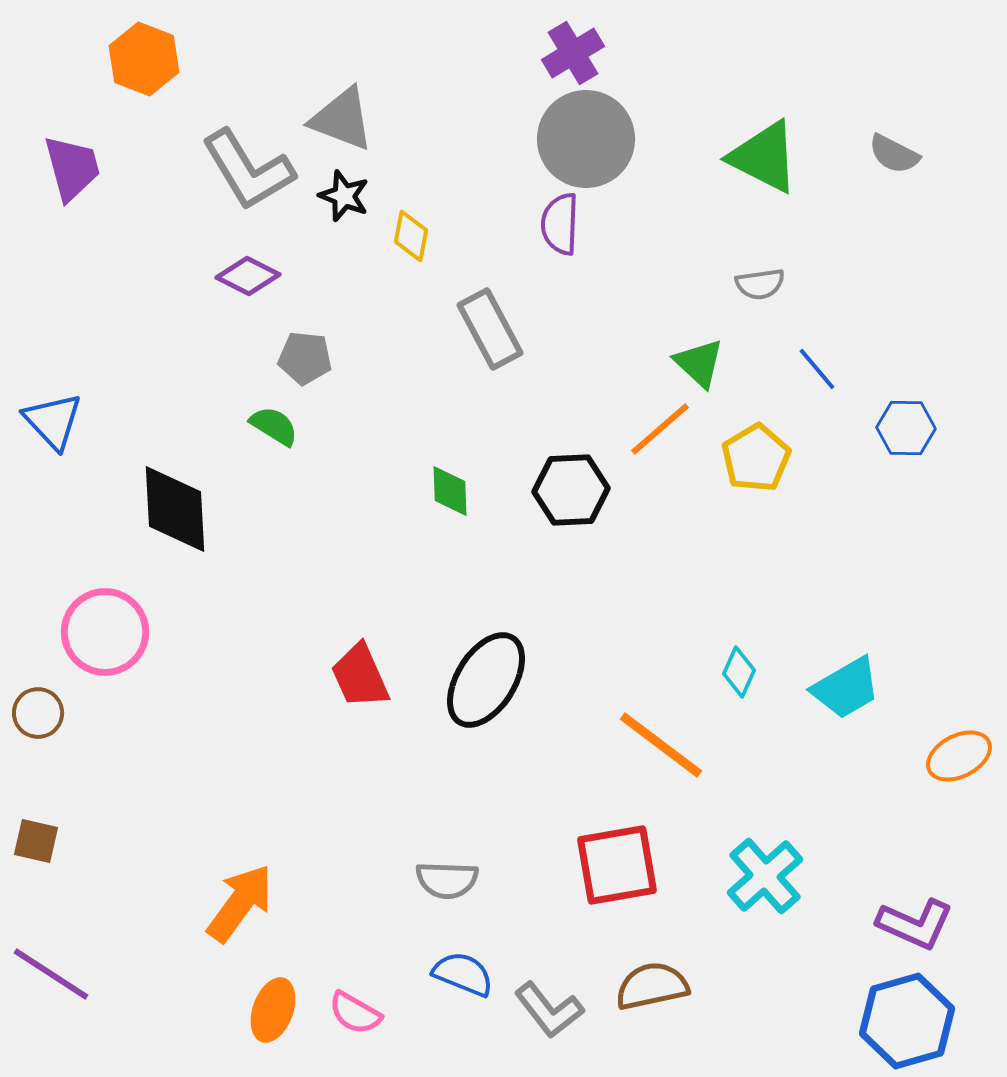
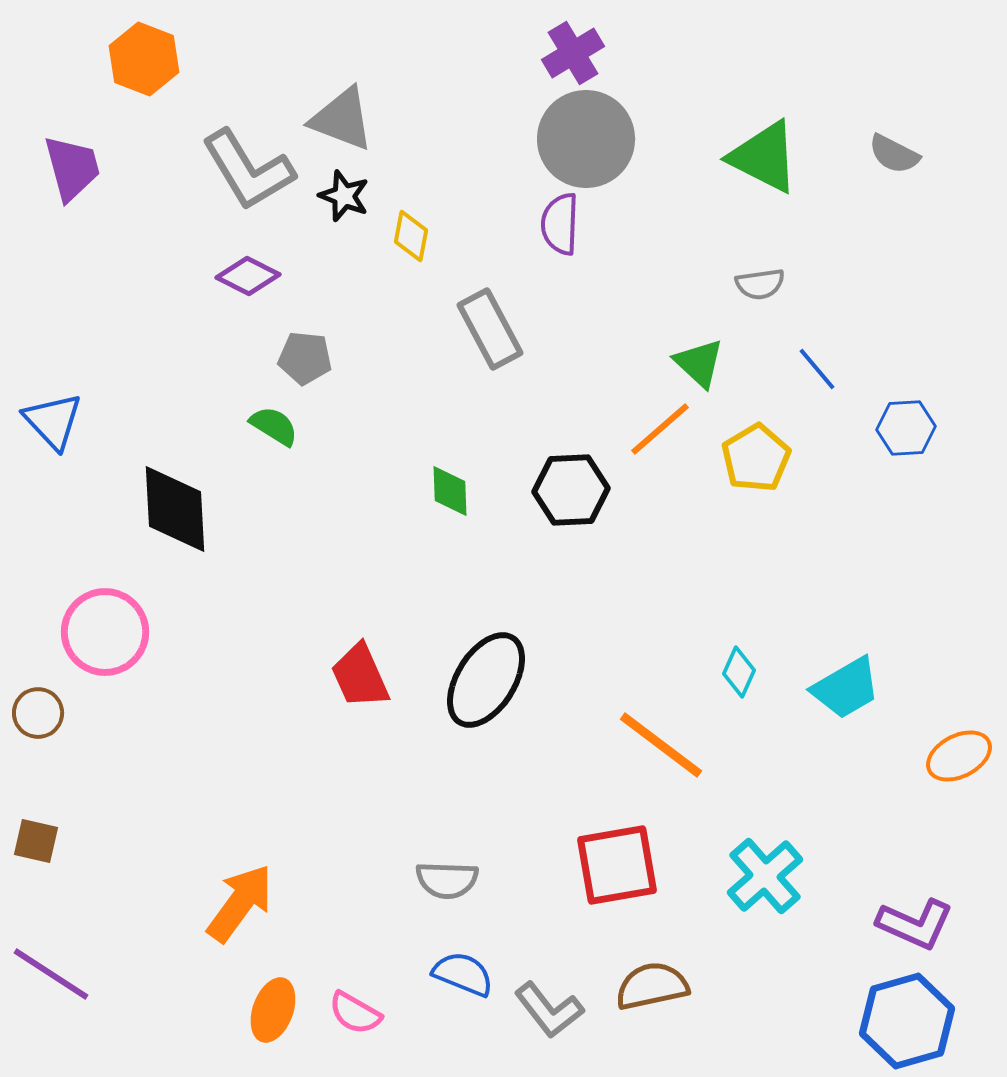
blue hexagon at (906, 428): rotated 4 degrees counterclockwise
